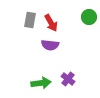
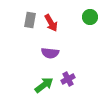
green circle: moved 1 px right
purple semicircle: moved 8 px down
purple cross: rotated 24 degrees clockwise
green arrow: moved 3 px right, 2 px down; rotated 30 degrees counterclockwise
